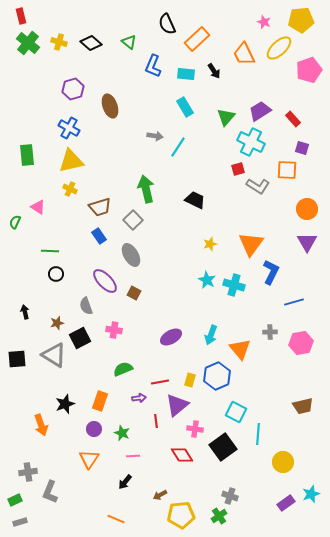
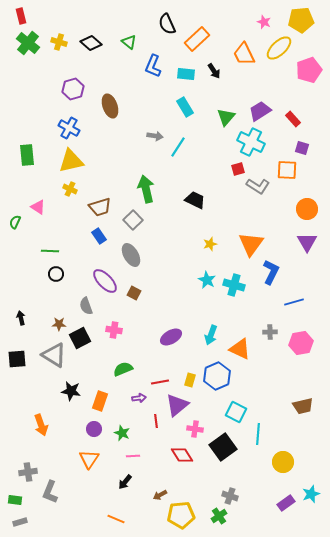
black arrow at (25, 312): moved 4 px left, 6 px down
brown star at (57, 323): moved 2 px right, 1 px down; rotated 16 degrees clockwise
orange triangle at (240, 349): rotated 25 degrees counterclockwise
black star at (65, 404): moved 6 px right, 13 px up; rotated 30 degrees clockwise
green rectangle at (15, 500): rotated 32 degrees clockwise
